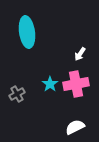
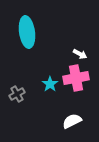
white arrow: rotated 96 degrees counterclockwise
pink cross: moved 6 px up
white semicircle: moved 3 px left, 6 px up
